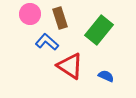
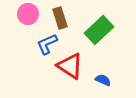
pink circle: moved 2 px left
green rectangle: rotated 8 degrees clockwise
blue L-shape: moved 2 px down; rotated 65 degrees counterclockwise
blue semicircle: moved 3 px left, 4 px down
